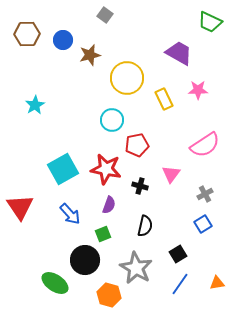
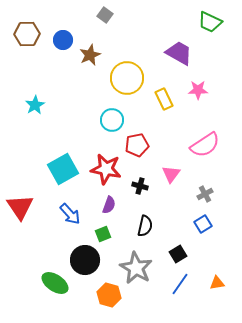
brown star: rotated 10 degrees counterclockwise
